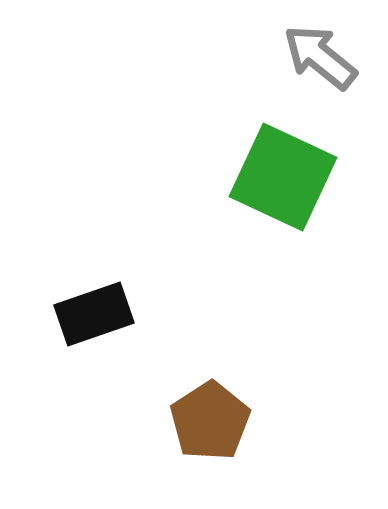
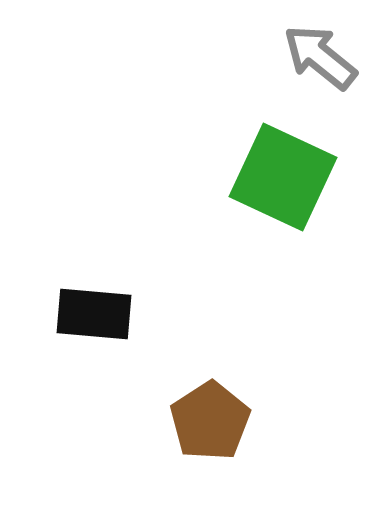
black rectangle: rotated 24 degrees clockwise
